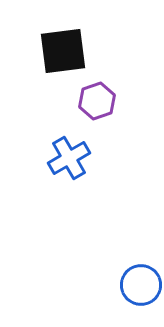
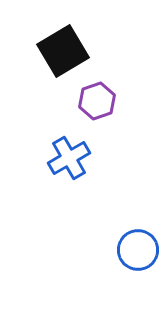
black square: rotated 24 degrees counterclockwise
blue circle: moved 3 px left, 35 px up
